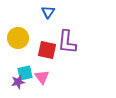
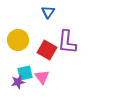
yellow circle: moved 2 px down
red square: rotated 18 degrees clockwise
